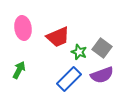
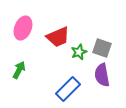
pink ellipse: rotated 30 degrees clockwise
gray square: rotated 18 degrees counterclockwise
green star: rotated 28 degrees clockwise
purple semicircle: rotated 100 degrees clockwise
blue rectangle: moved 1 px left, 10 px down
